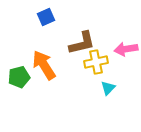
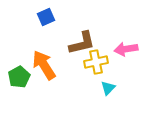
green pentagon: rotated 15 degrees counterclockwise
